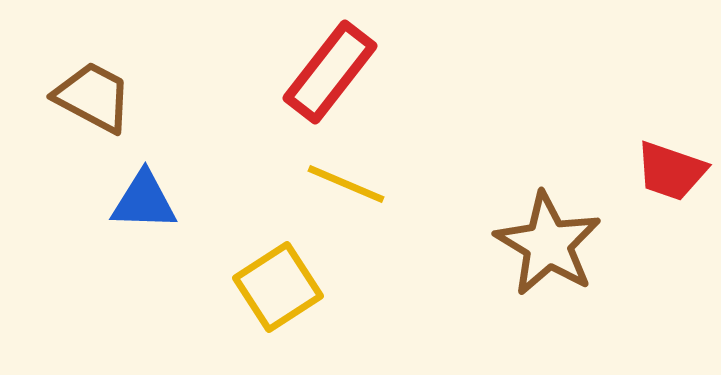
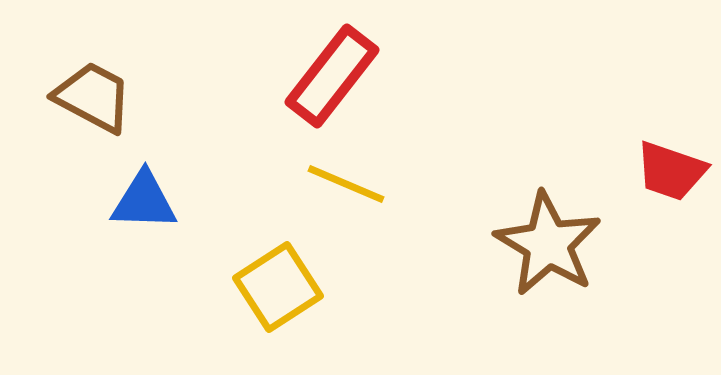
red rectangle: moved 2 px right, 4 px down
